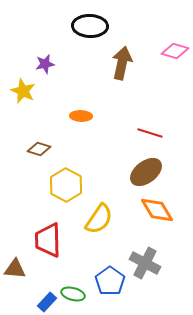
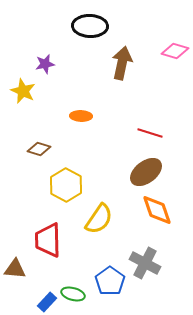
orange diamond: rotated 12 degrees clockwise
